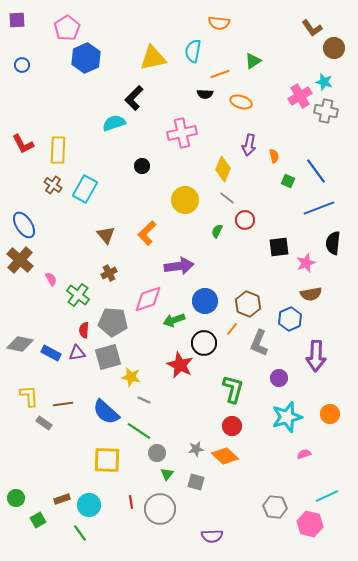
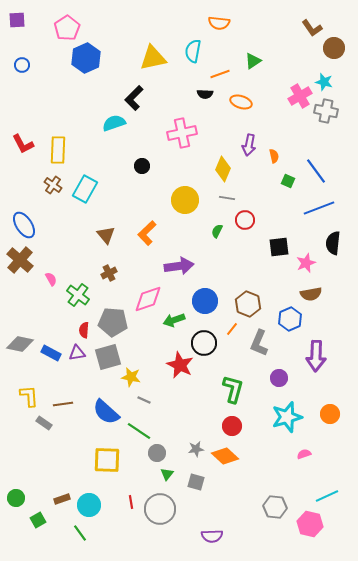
gray line at (227, 198): rotated 28 degrees counterclockwise
